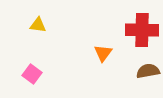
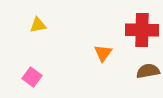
yellow triangle: rotated 18 degrees counterclockwise
pink square: moved 3 px down
